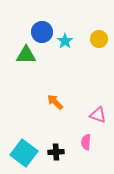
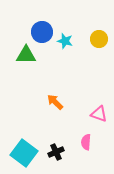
cyan star: rotated 21 degrees counterclockwise
pink triangle: moved 1 px right, 1 px up
black cross: rotated 21 degrees counterclockwise
